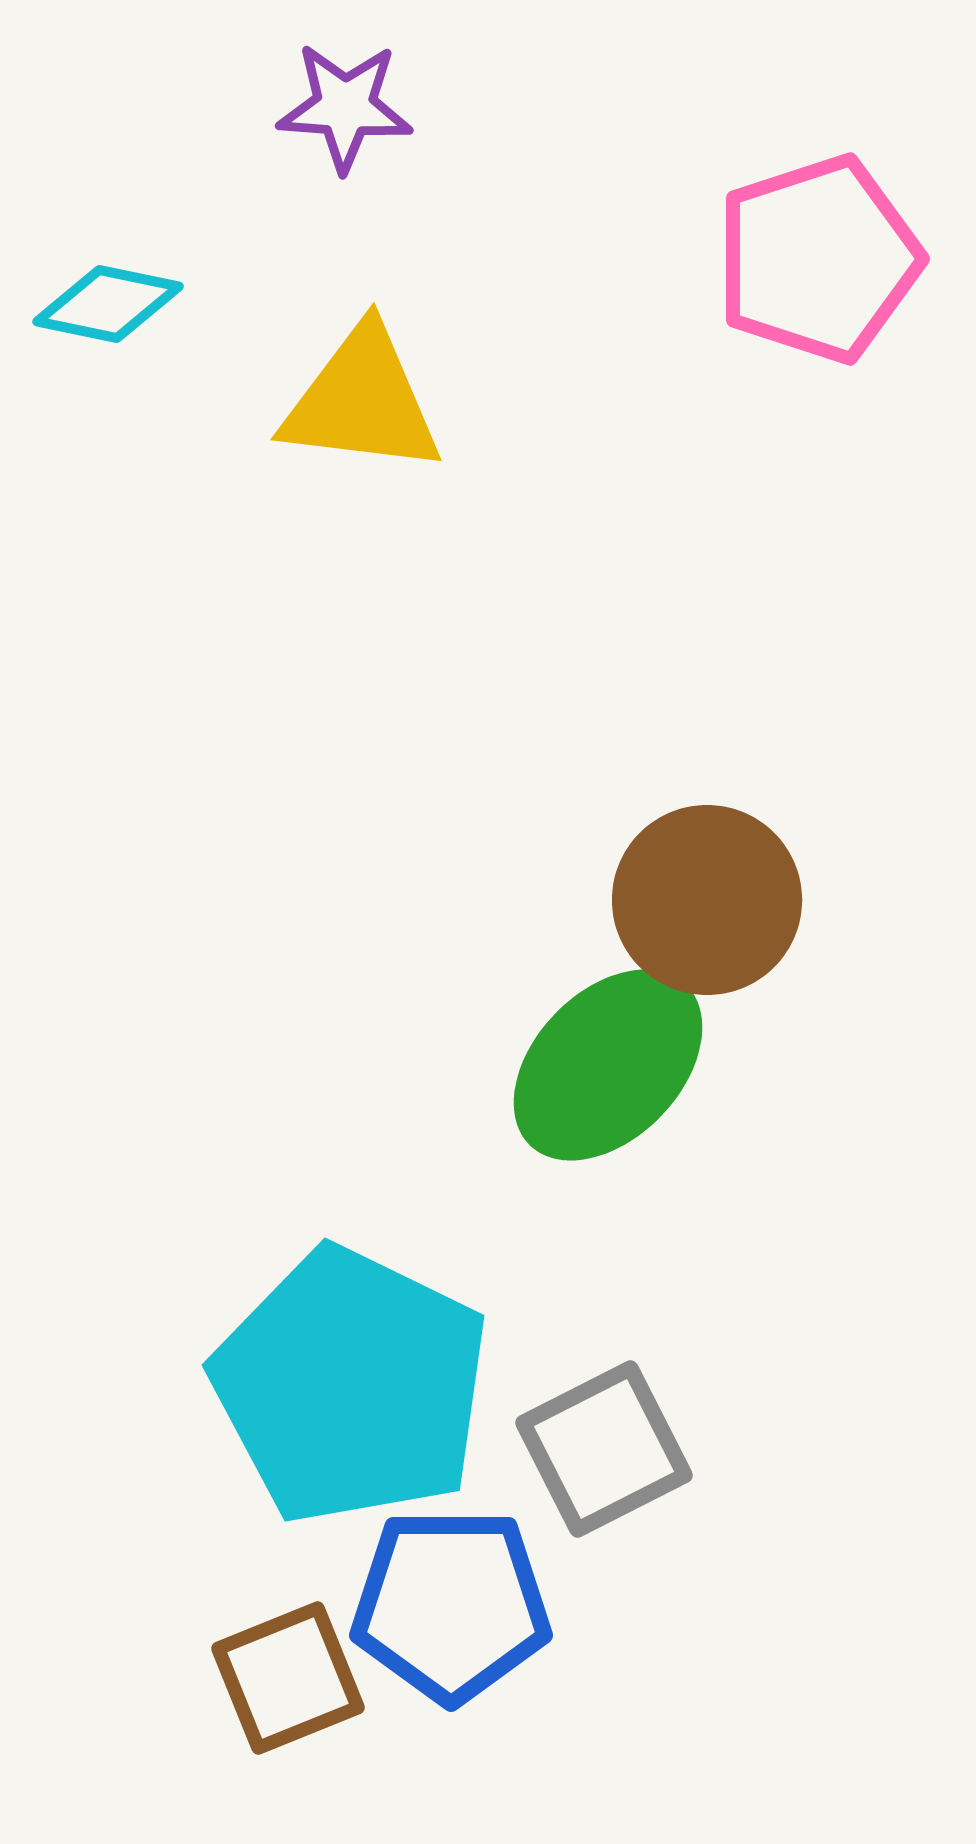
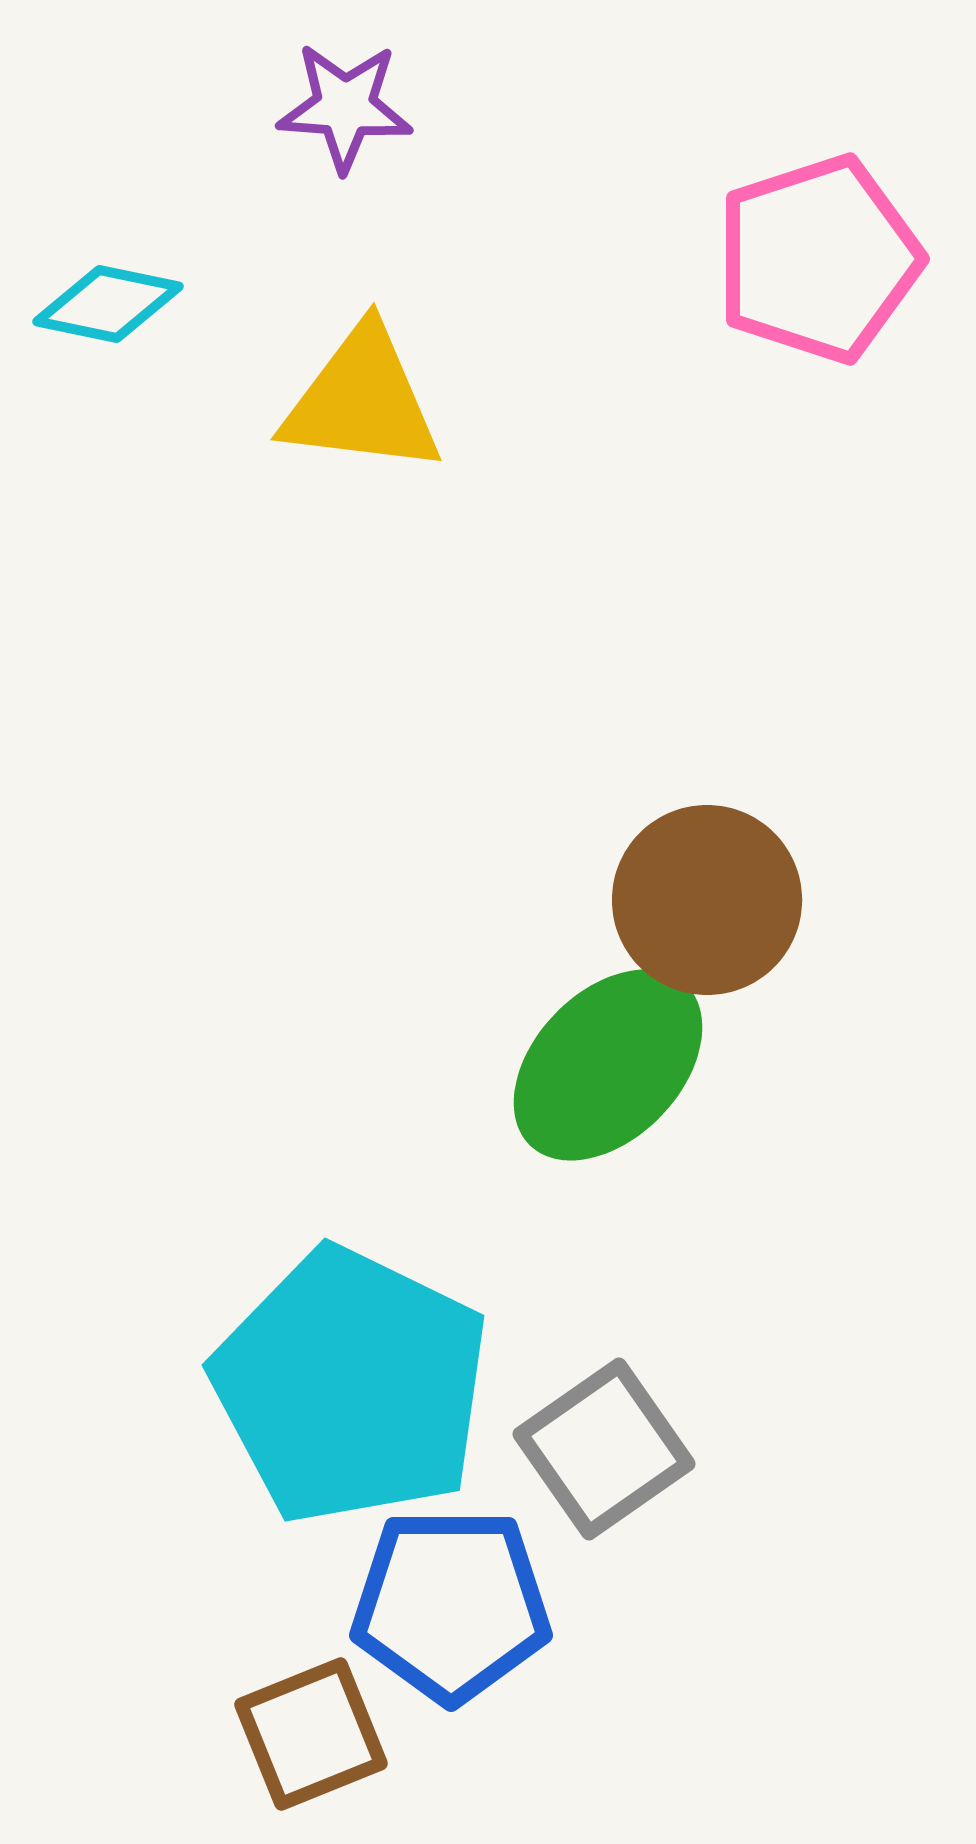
gray square: rotated 8 degrees counterclockwise
brown square: moved 23 px right, 56 px down
